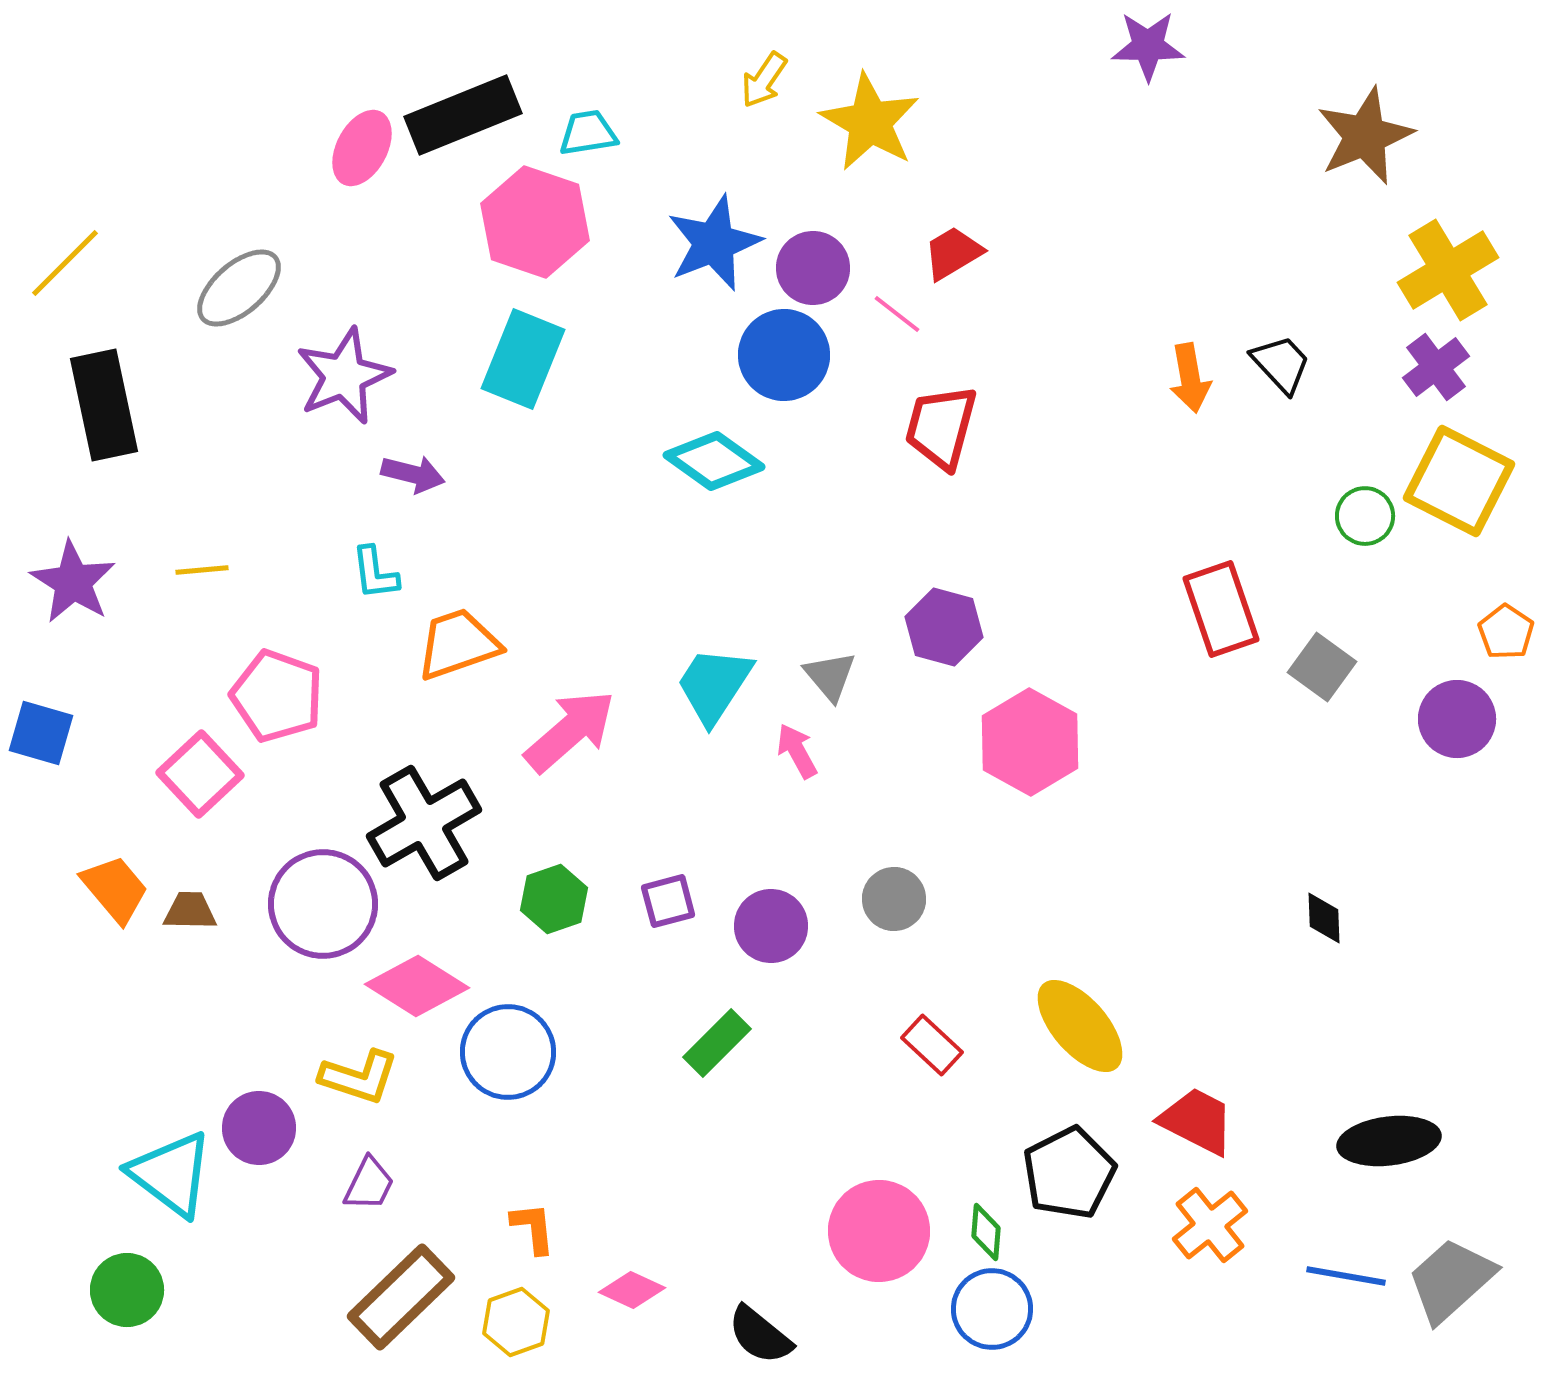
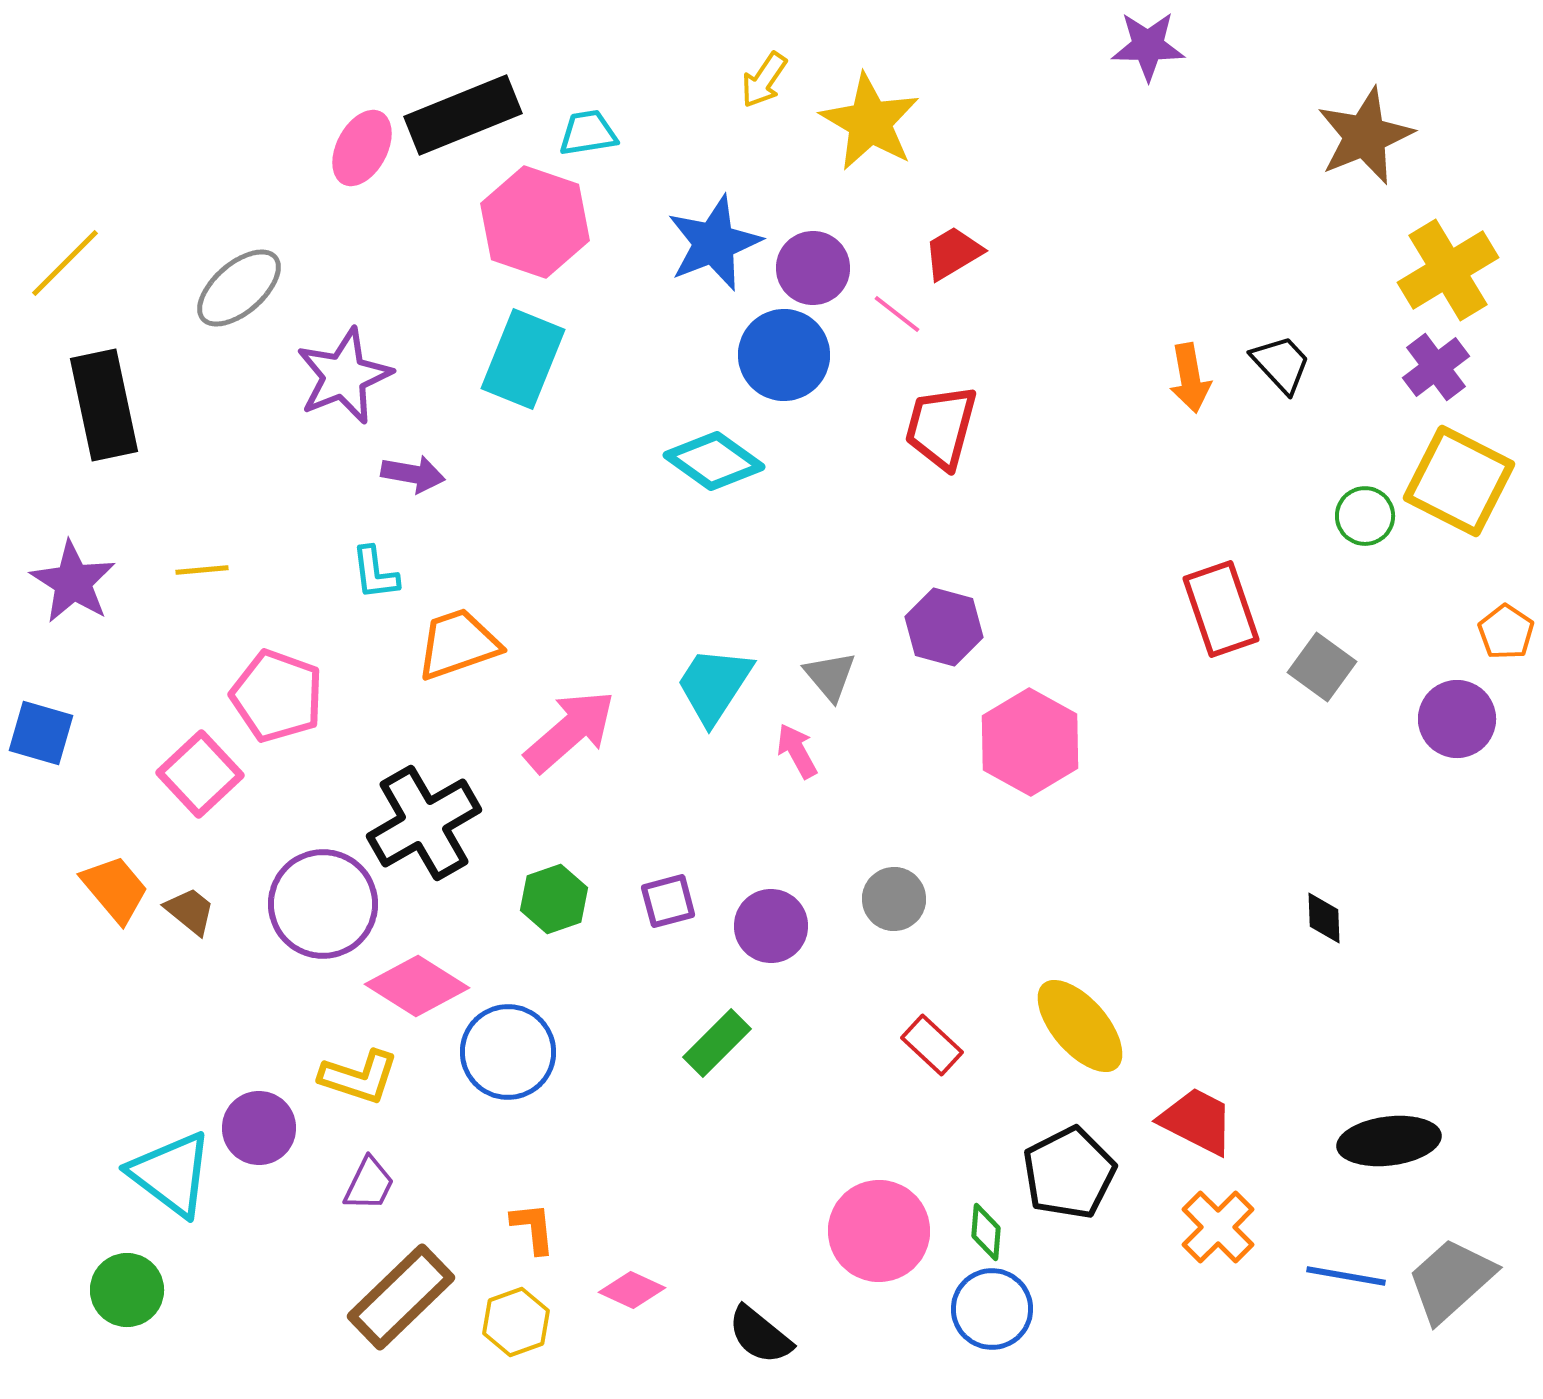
purple arrow at (413, 474): rotated 4 degrees counterclockwise
brown trapezoid at (190, 911): rotated 38 degrees clockwise
orange cross at (1210, 1225): moved 8 px right, 2 px down; rotated 6 degrees counterclockwise
